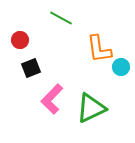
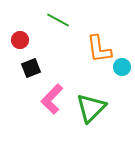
green line: moved 3 px left, 2 px down
cyan circle: moved 1 px right
green triangle: rotated 20 degrees counterclockwise
